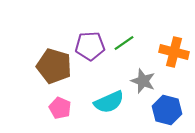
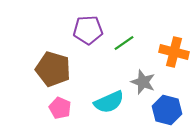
purple pentagon: moved 2 px left, 16 px up
brown pentagon: moved 1 px left, 3 px down
gray star: moved 1 px down
